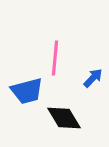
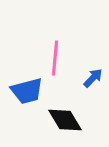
black diamond: moved 1 px right, 2 px down
